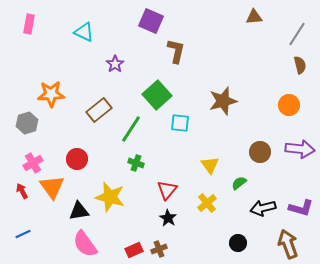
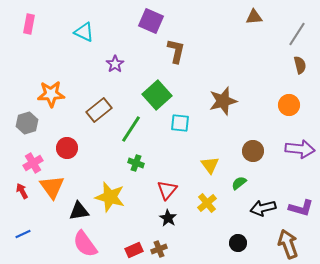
brown circle: moved 7 px left, 1 px up
red circle: moved 10 px left, 11 px up
